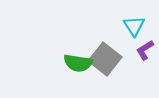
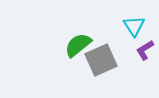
gray square: moved 4 px left, 1 px down; rotated 28 degrees clockwise
green semicircle: moved 18 px up; rotated 132 degrees clockwise
